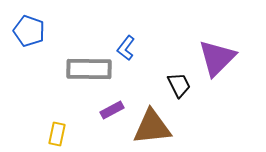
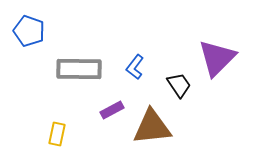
blue L-shape: moved 9 px right, 19 px down
gray rectangle: moved 10 px left
black trapezoid: rotated 8 degrees counterclockwise
